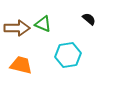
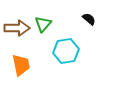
green triangle: rotated 48 degrees clockwise
cyan hexagon: moved 2 px left, 4 px up
orange trapezoid: rotated 65 degrees clockwise
